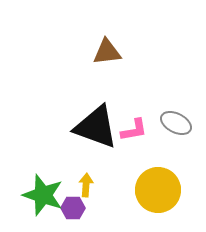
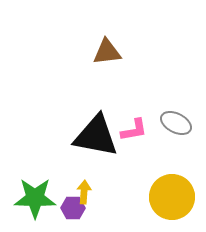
black triangle: moved 9 px down; rotated 9 degrees counterclockwise
yellow arrow: moved 2 px left, 7 px down
yellow circle: moved 14 px right, 7 px down
green star: moved 8 px left, 3 px down; rotated 18 degrees counterclockwise
